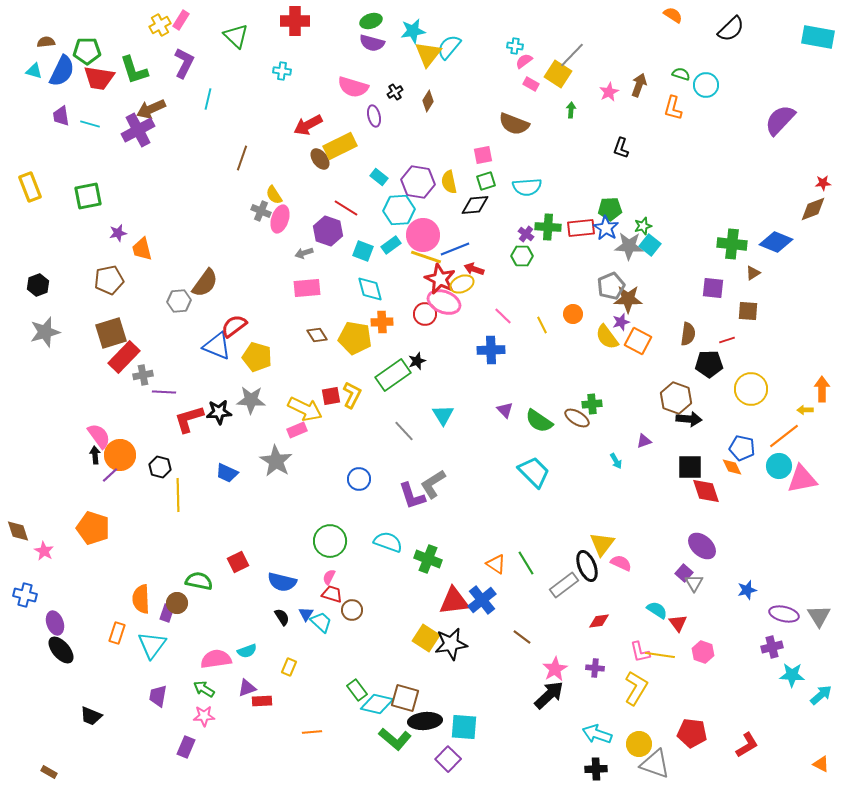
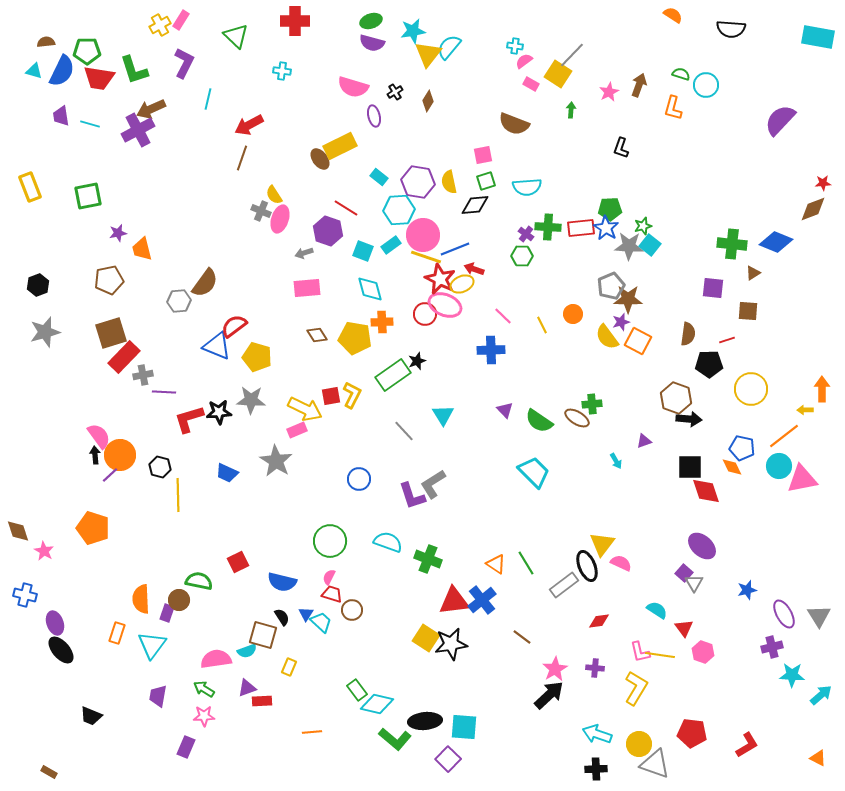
black semicircle at (731, 29): rotated 48 degrees clockwise
red arrow at (308, 125): moved 59 px left
pink ellipse at (444, 302): moved 1 px right, 3 px down
brown circle at (177, 603): moved 2 px right, 3 px up
purple ellipse at (784, 614): rotated 48 degrees clockwise
red triangle at (678, 623): moved 6 px right, 5 px down
brown square at (405, 698): moved 142 px left, 63 px up
orange triangle at (821, 764): moved 3 px left, 6 px up
